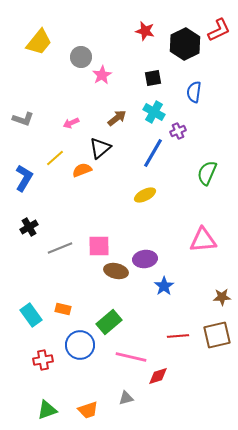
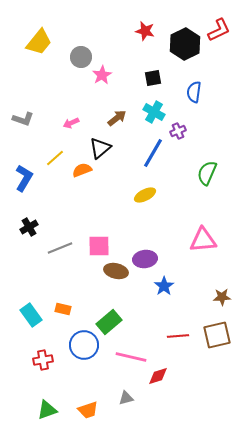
blue circle: moved 4 px right
